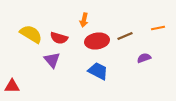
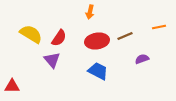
orange arrow: moved 6 px right, 8 px up
orange line: moved 1 px right, 1 px up
red semicircle: rotated 72 degrees counterclockwise
purple semicircle: moved 2 px left, 1 px down
